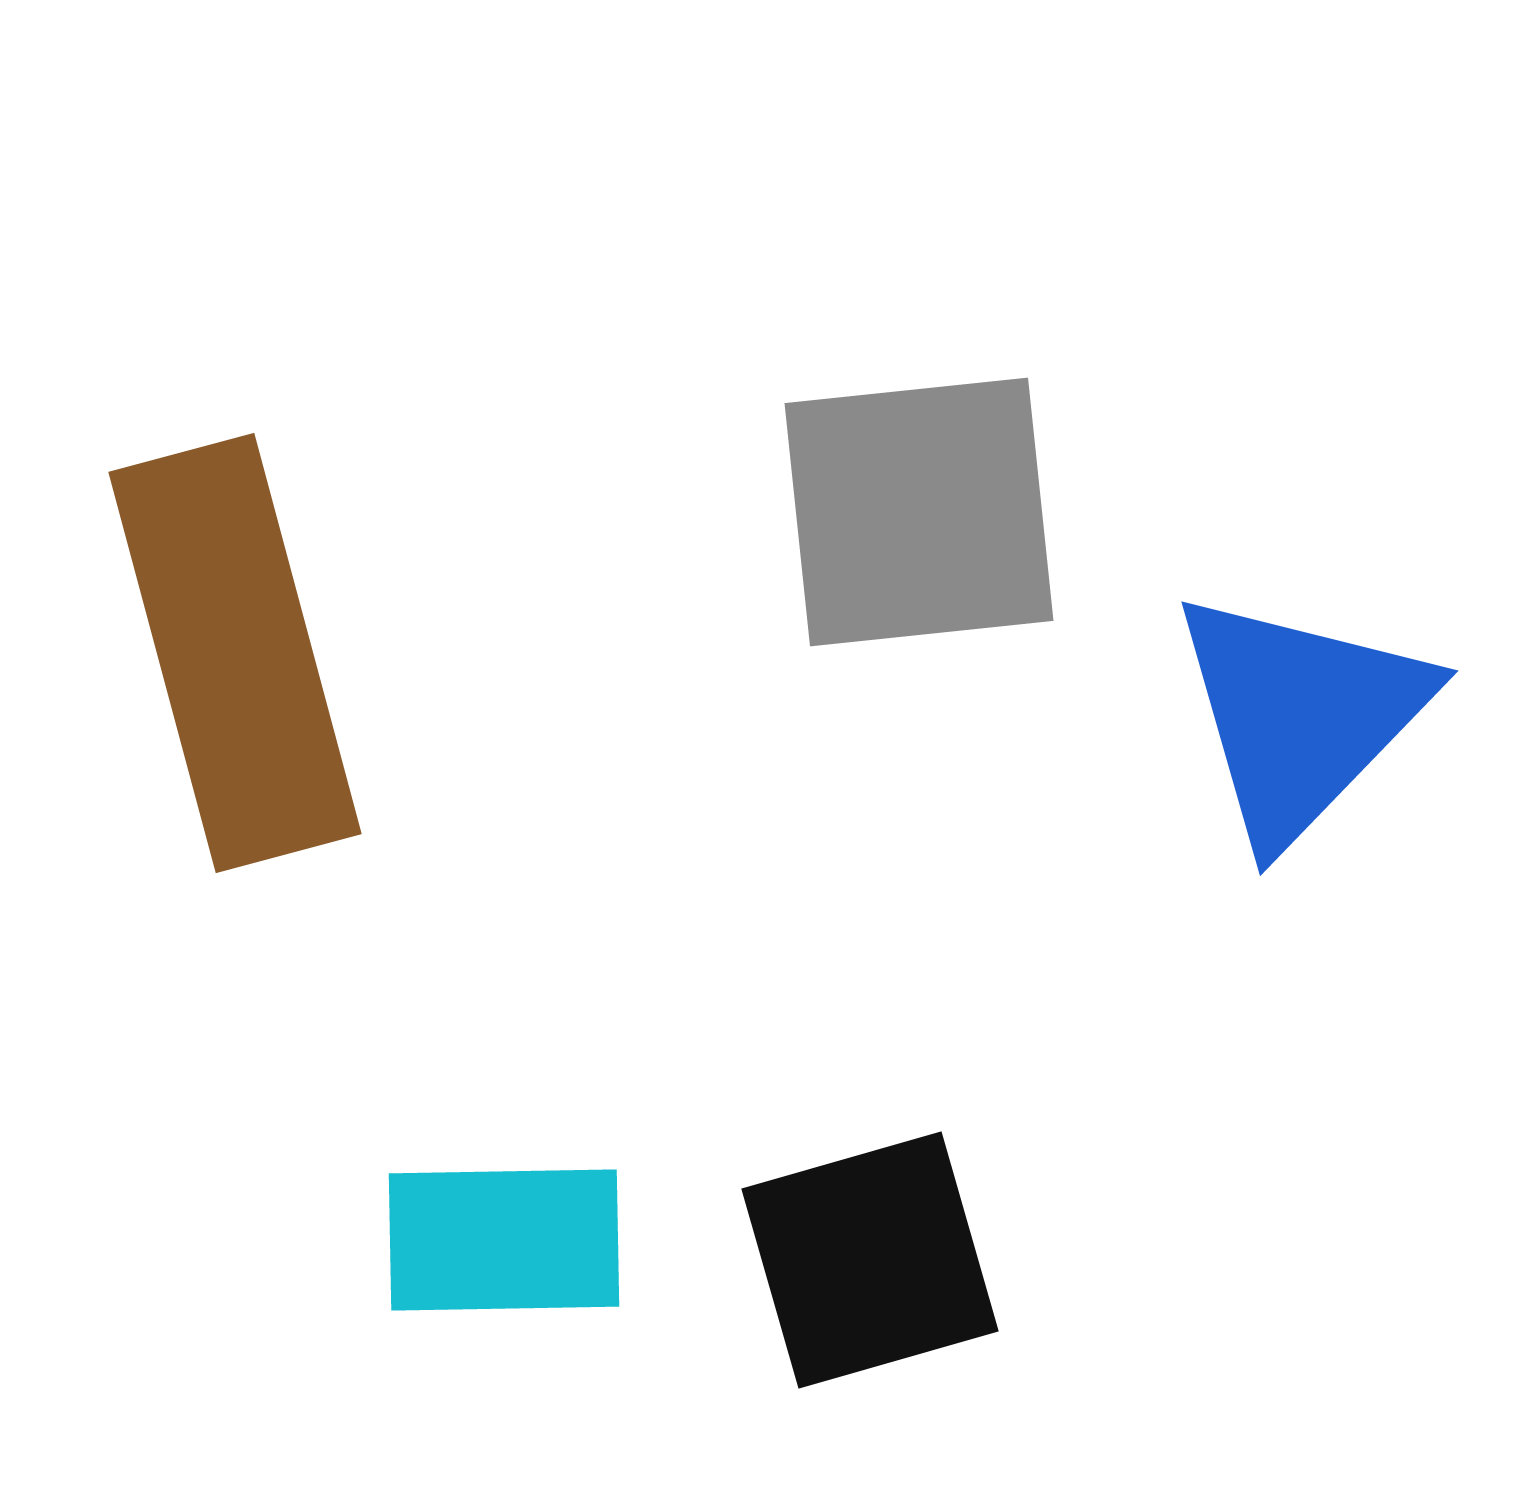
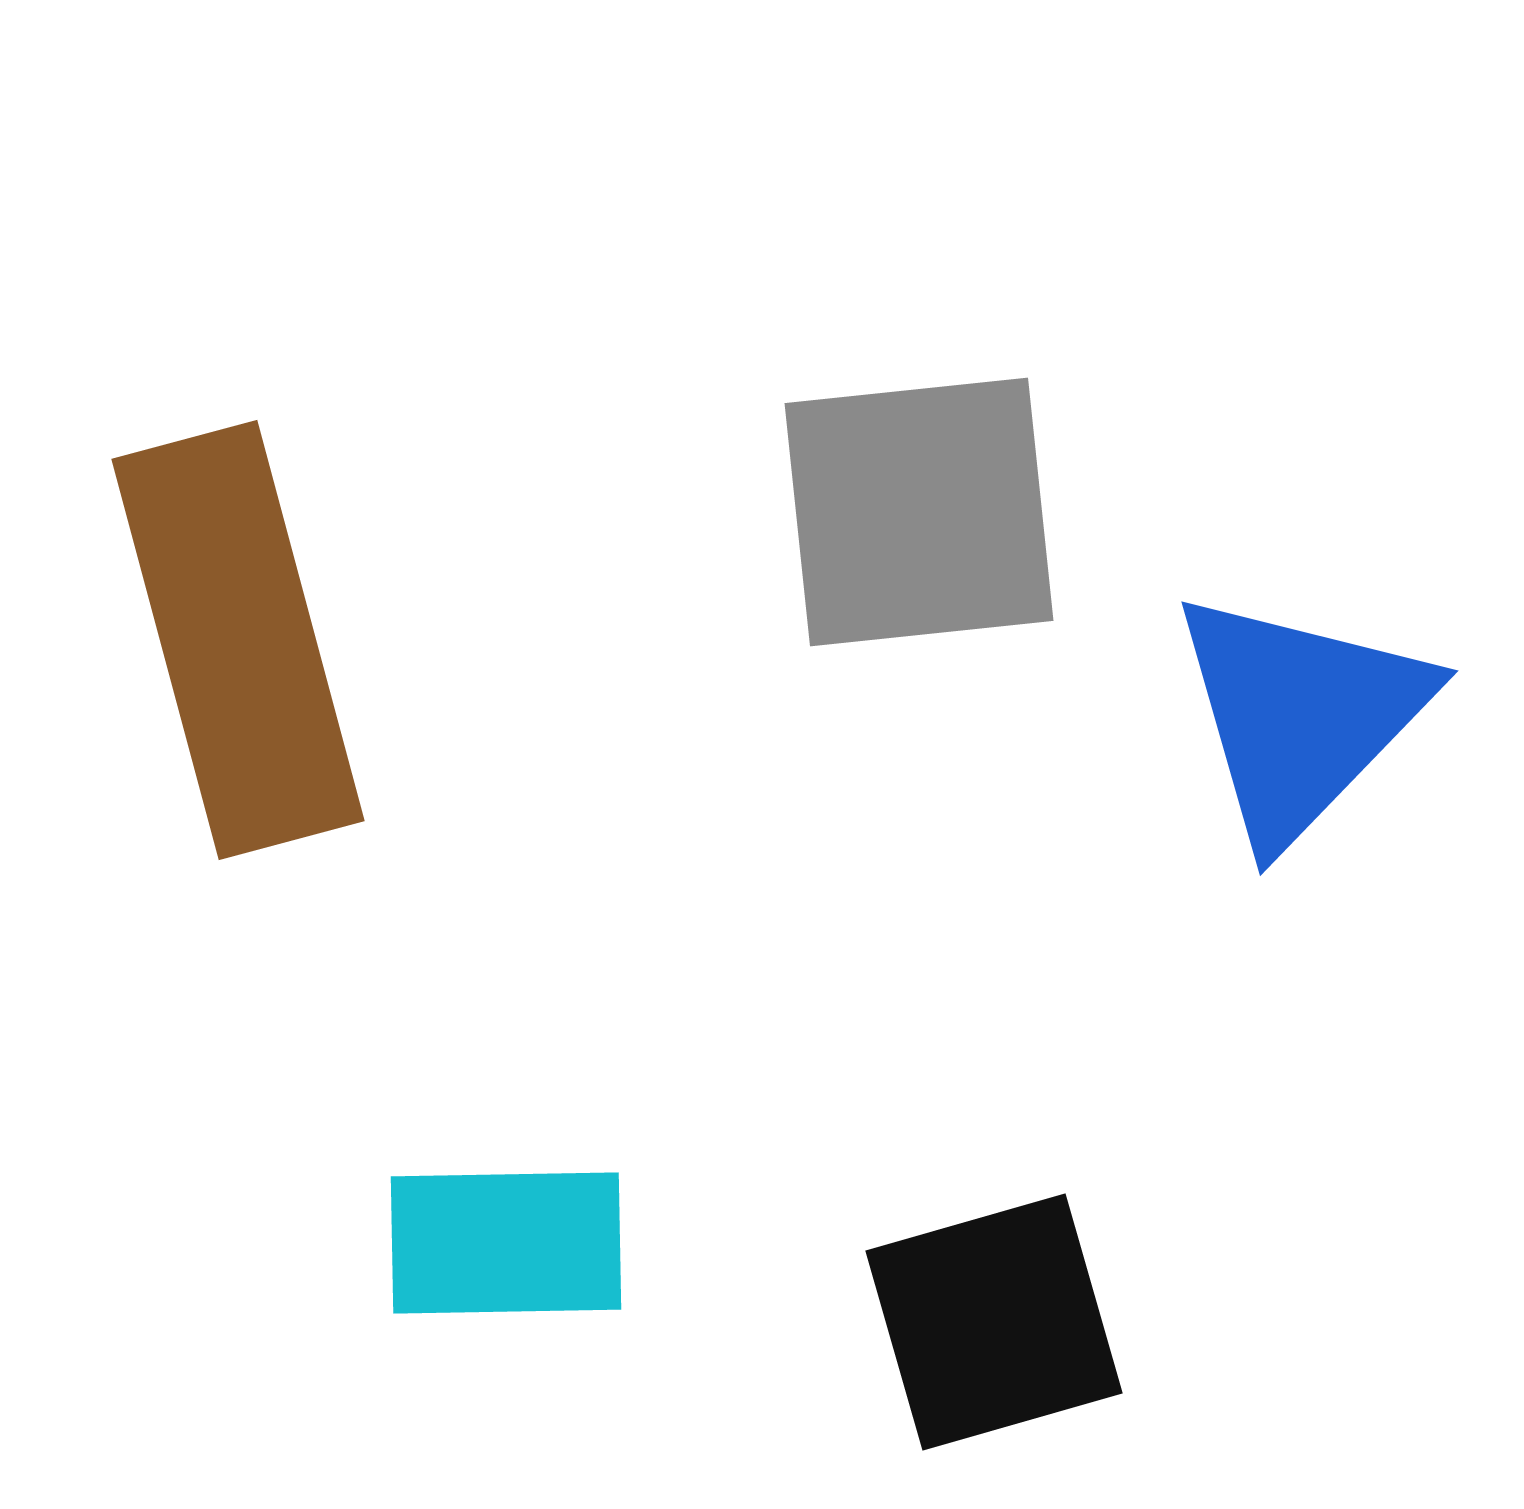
brown rectangle: moved 3 px right, 13 px up
cyan rectangle: moved 2 px right, 3 px down
black square: moved 124 px right, 62 px down
